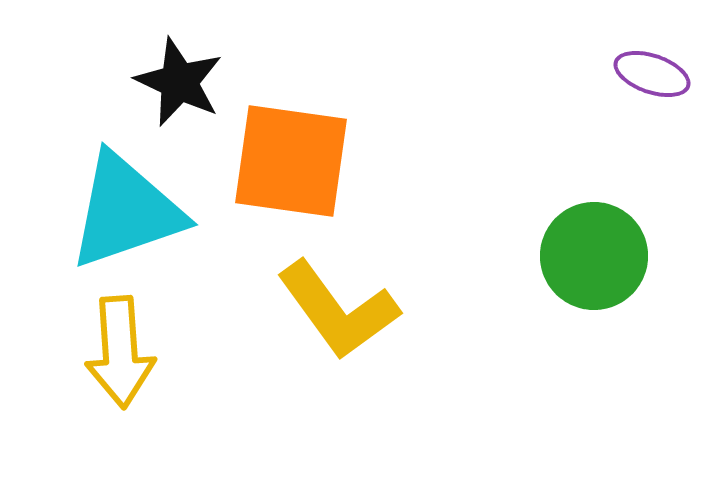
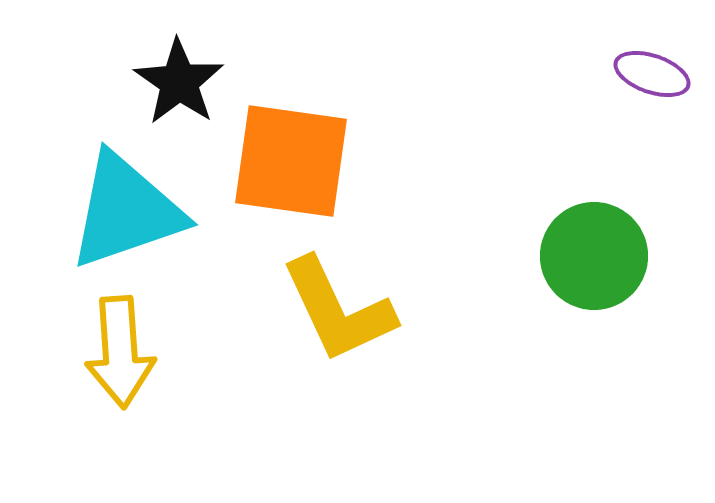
black star: rotated 10 degrees clockwise
yellow L-shape: rotated 11 degrees clockwise
